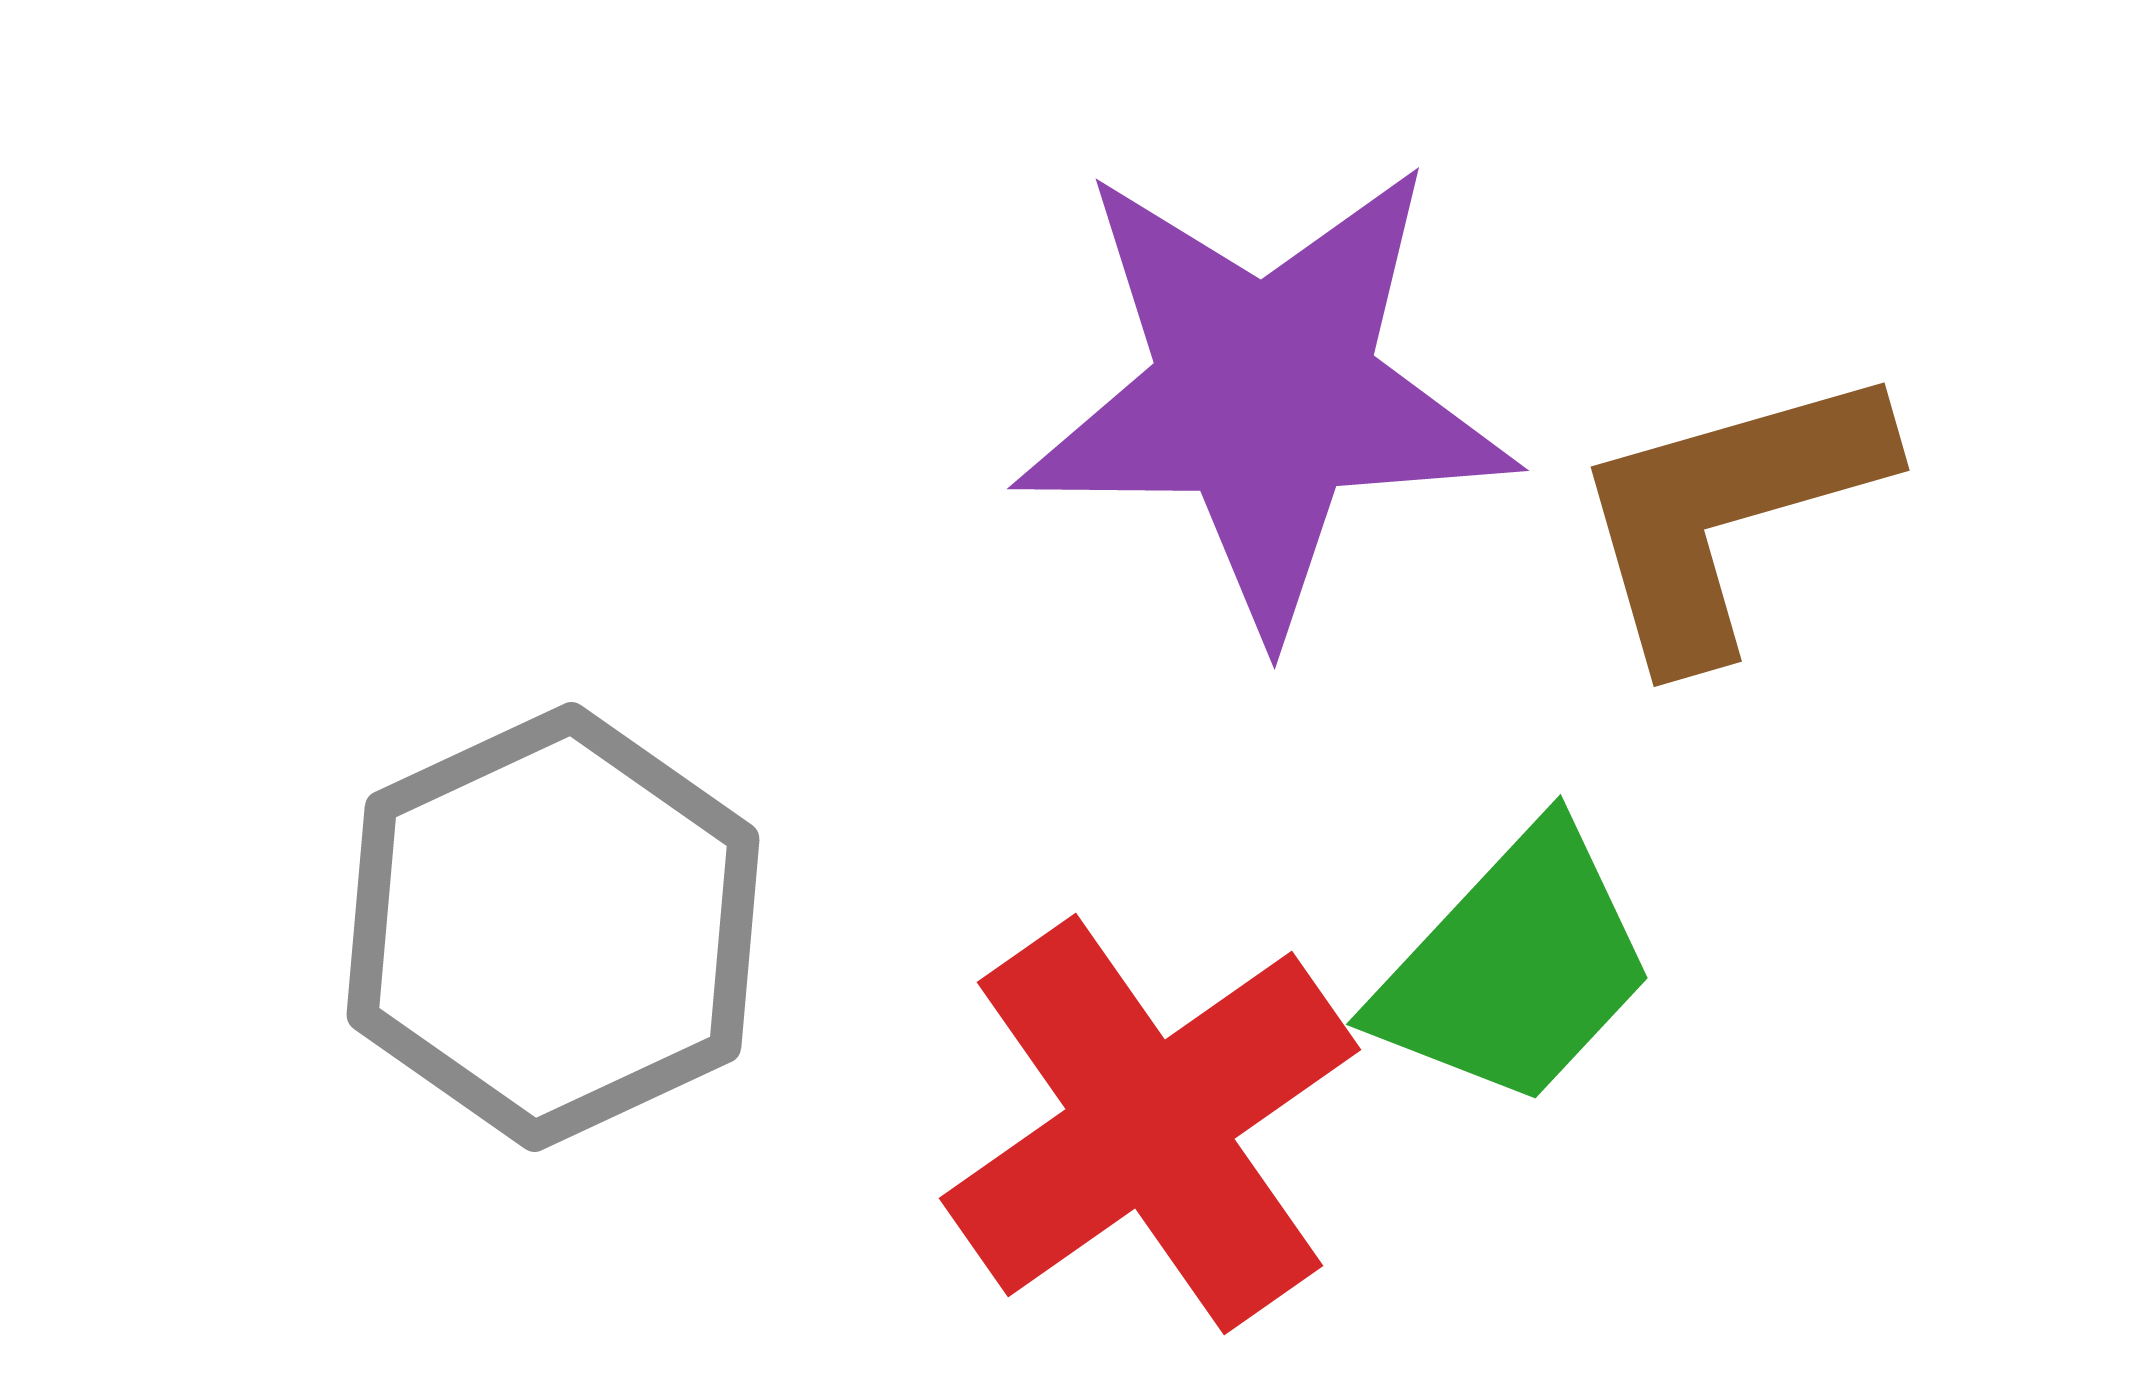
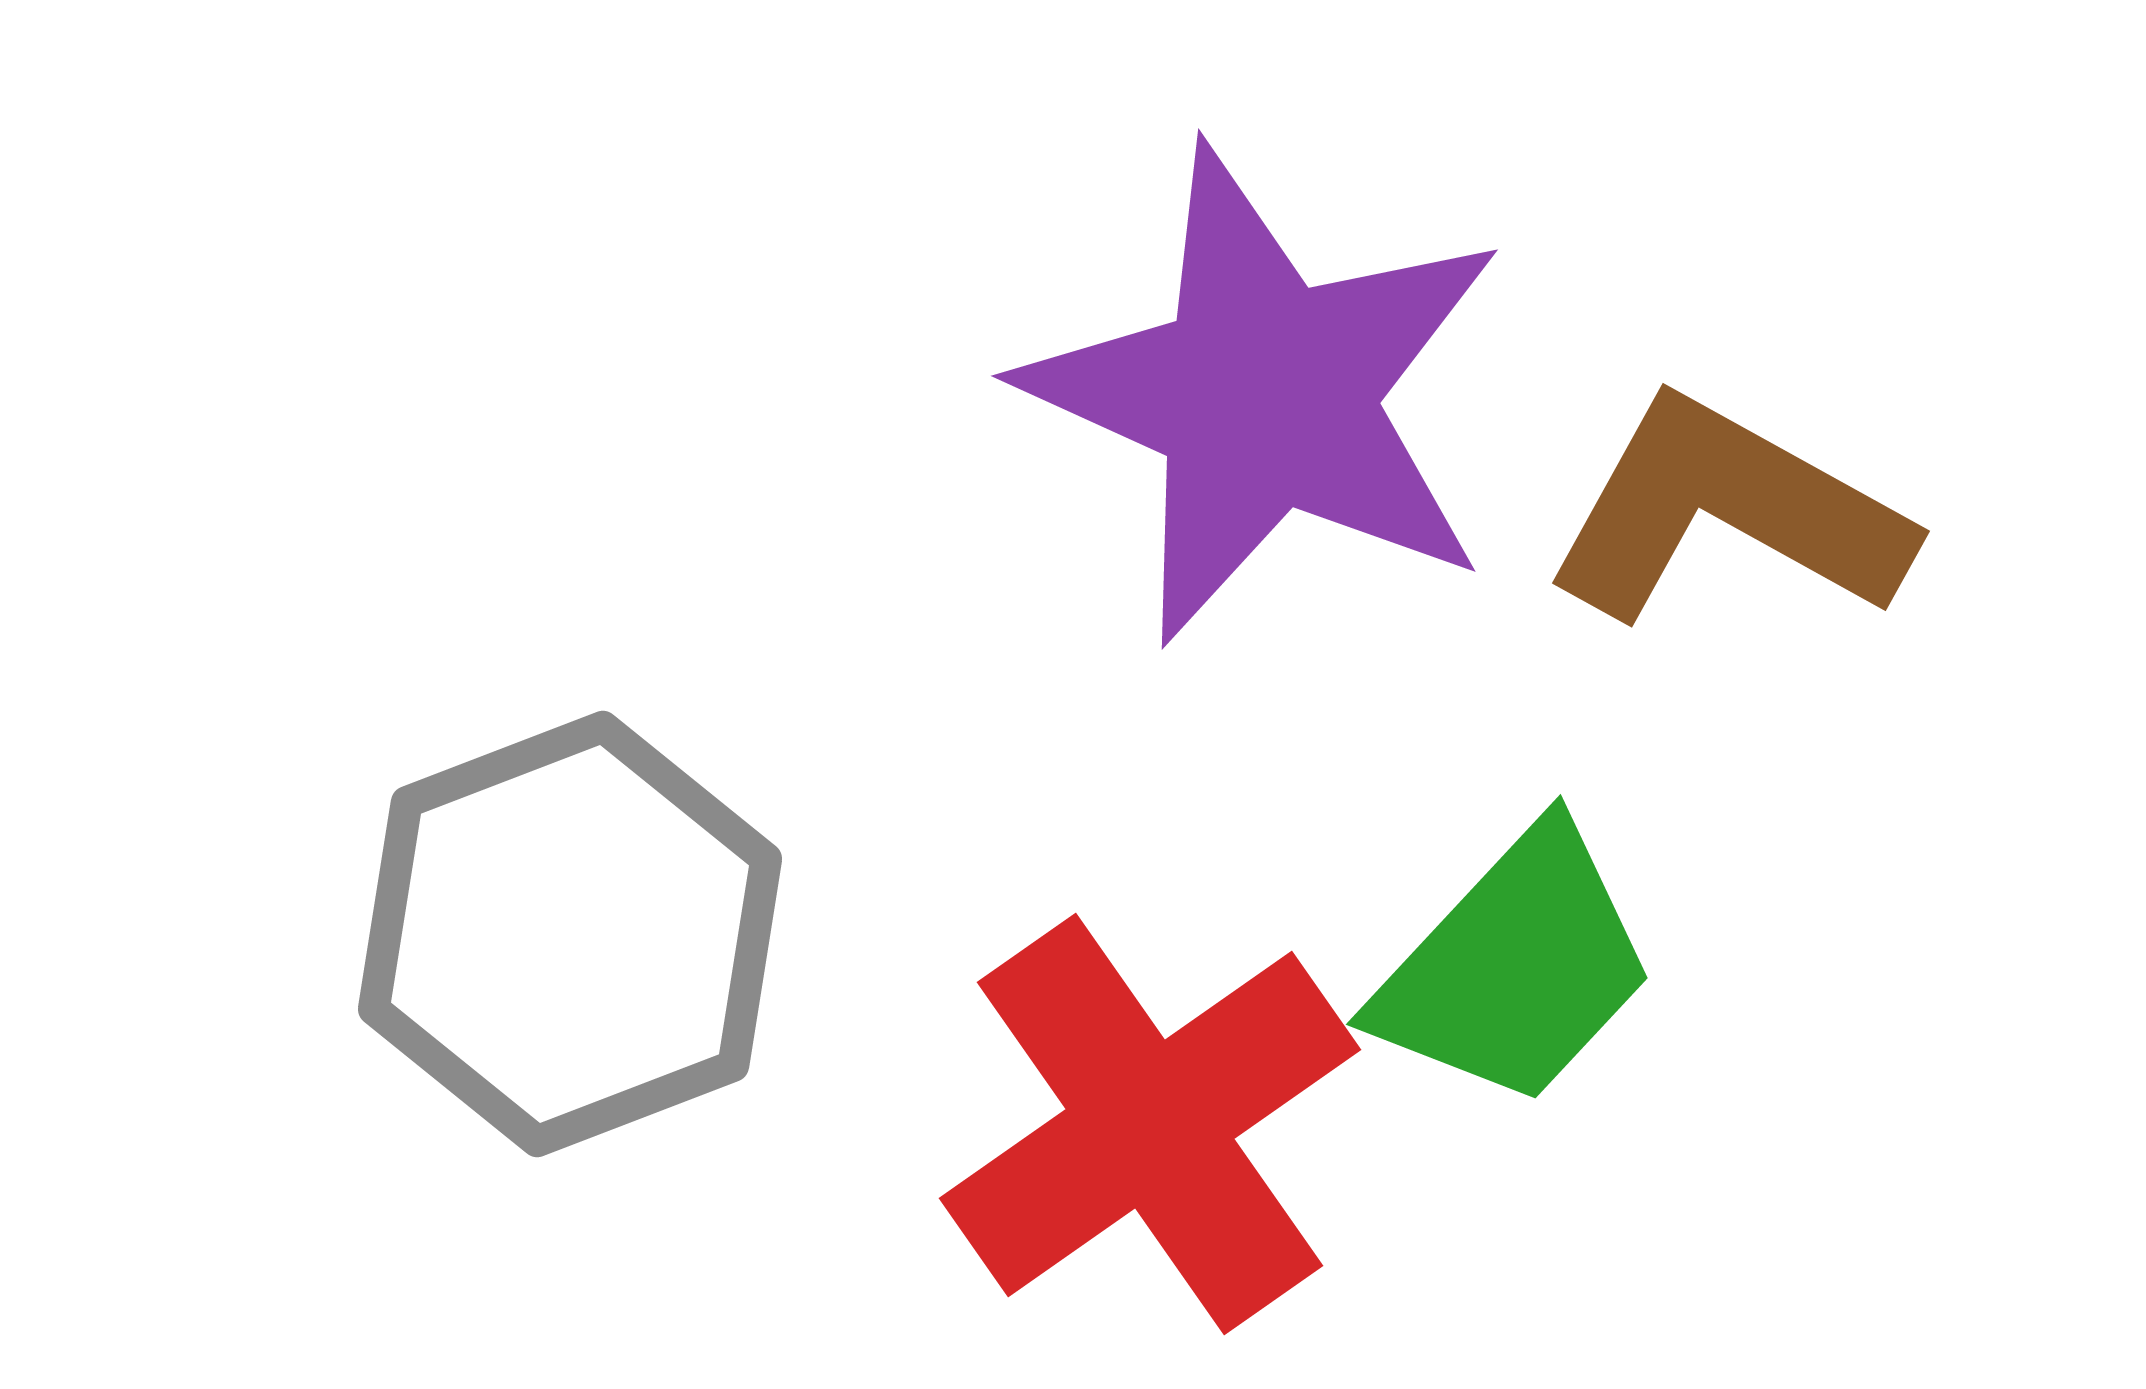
purple star: rotated 24 degrees clockwise
brown L-shape: rotated 45 degrees clockwise
gray hexagon: moved 17 px right, 7 px down; rotated 4 degrees clockwise
